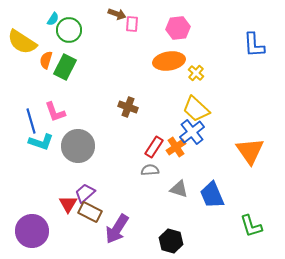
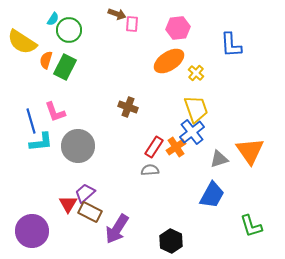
blue L-shape: moved 23 px left
orange ellipse: rotated 24 degrees counterclockwise
yellow trapezoid: rotated 152 degrees counterclockwise
cyan L-shape: rotated 25 degrees counterclockwise
gray triangle: moved 40 px right, 30 px up; rotated 36 degrees counterclockwise
blue trapezoid: rotated 128 degrees counterclockwise
black hexagon: rotated 10 degrees clockwise
